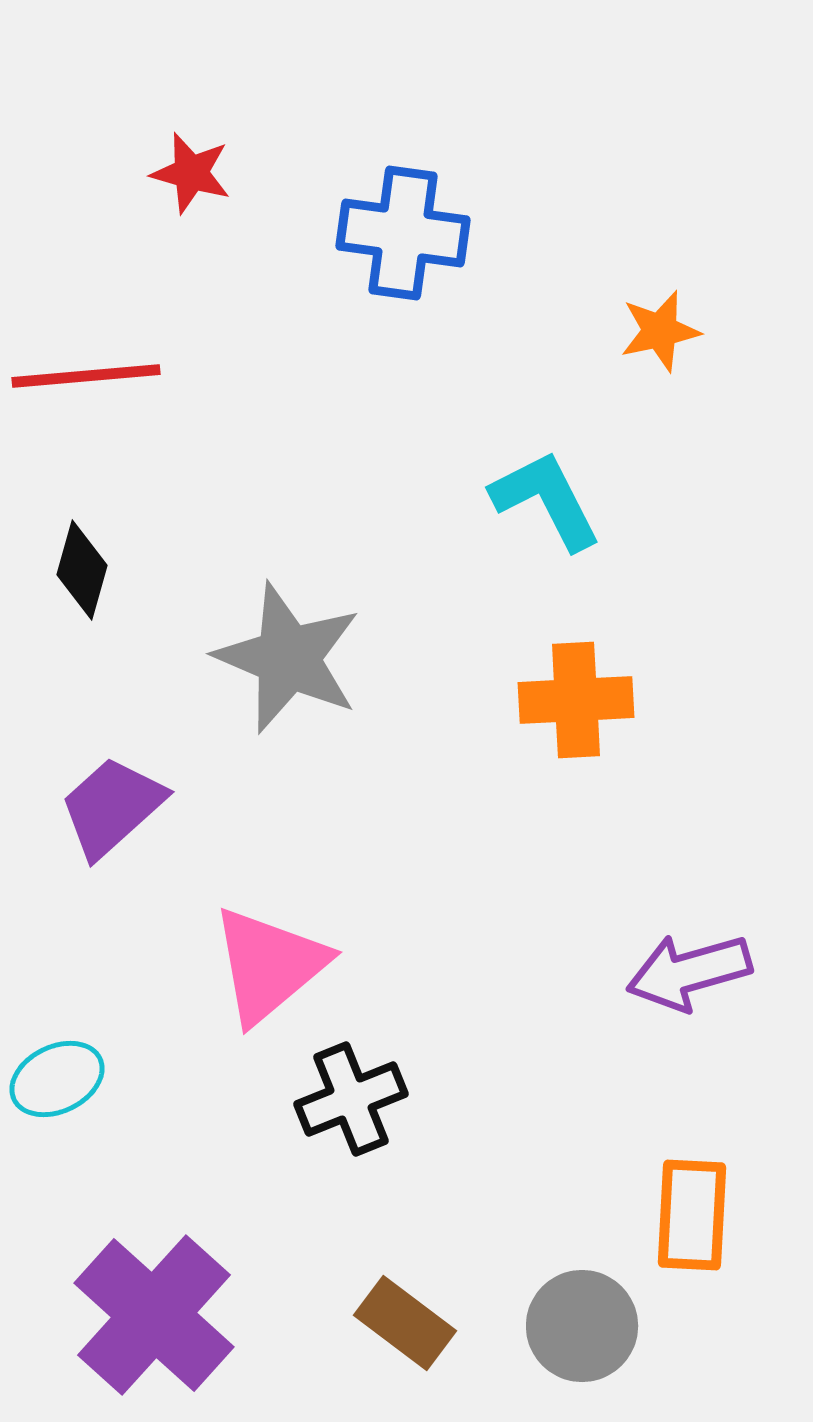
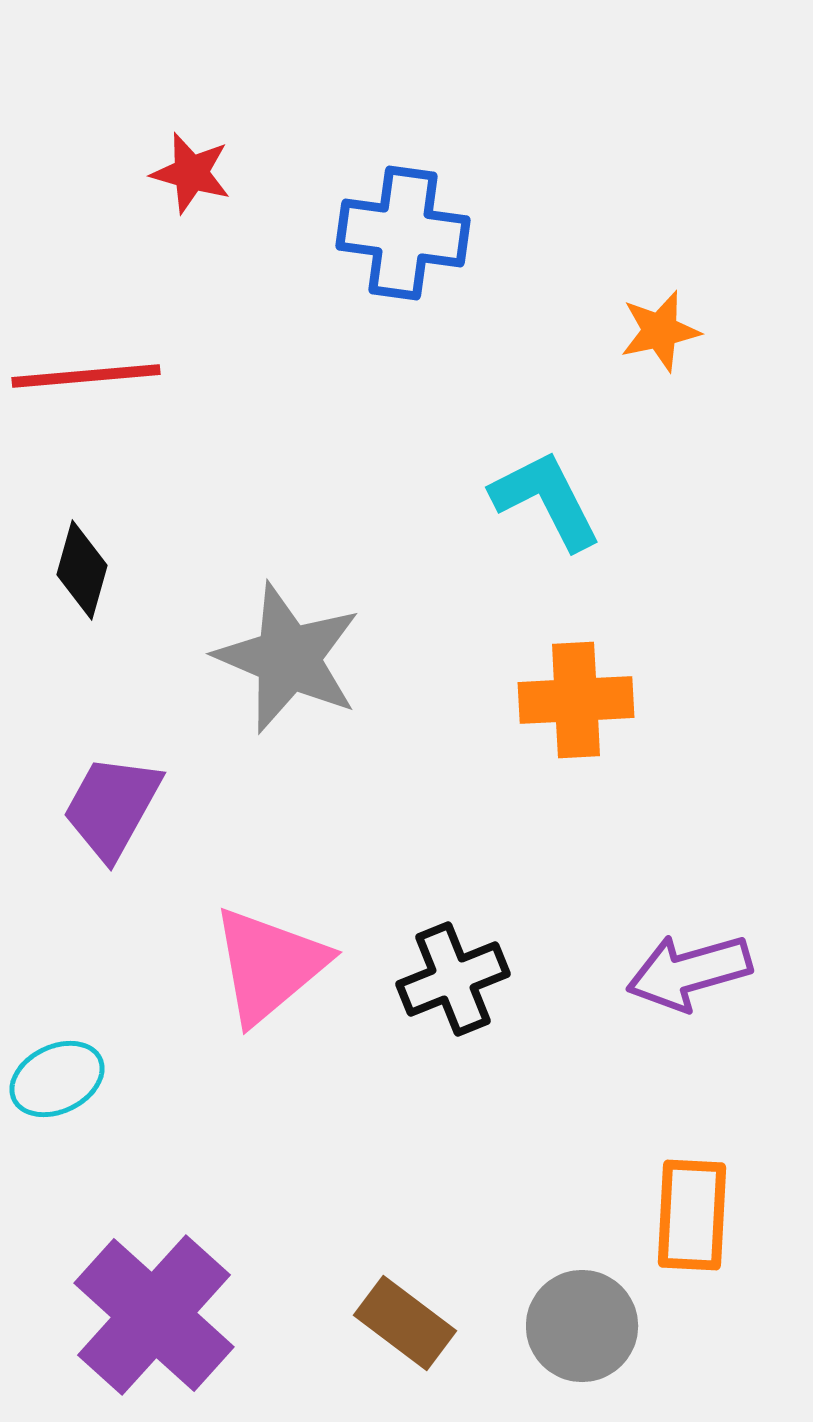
purple trapezoid: rotated 19 degrees counterclockwise
black cross: moved 102 px right, 120 px up
